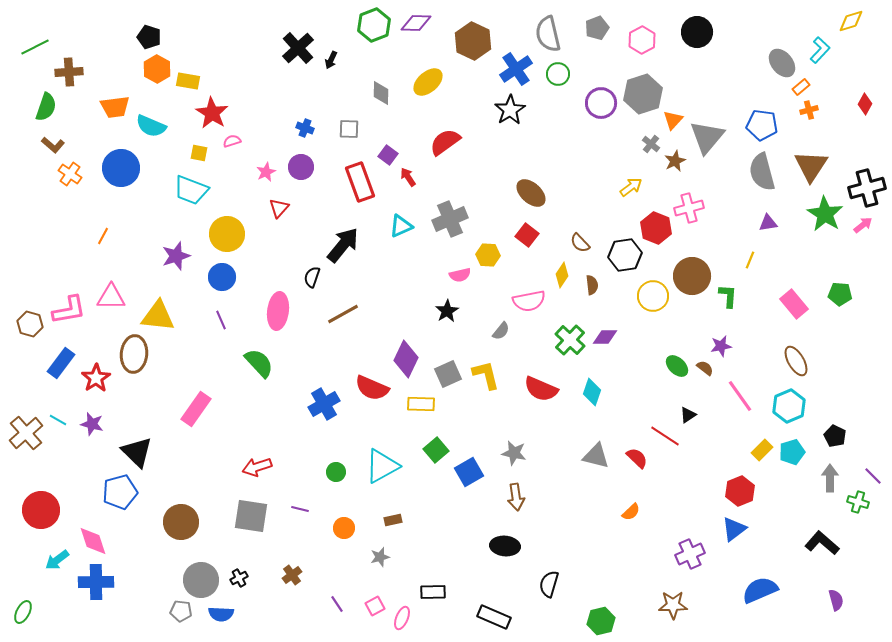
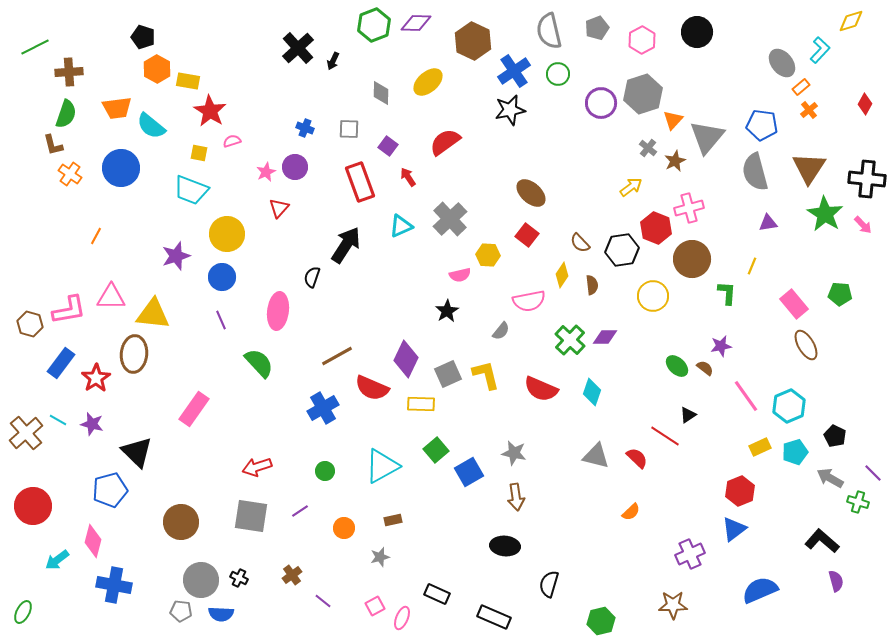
gray semicircle at (548, 34): moved 1 px right, 3 px up
black pentagon at (149, 37): moved 6 px left
black arrow at (331, 60): moved 2 px right, 1 px down
blue cross at (516, 69): moved 2 px left, 2 px down
green semicircle at (46, 107): moved 20 px right, 7 px down
orange trapezoid at (115, 107): moved 2 px right, 1 px down
black star at (510, 110): rotated 20 degrees clockwise
orange cross at (809, 110): rotated 24 degrees counterclockwise
red star at (212, 113): moved 2 px left, 2 px up
cyan semicircle at (151, 126): rotated 16 degrees clockwise
gray cross at (651, 144): moved 3 px left, 4 px down
brown L-shape at (53, 145): rotated 35 degrees clockwise
purple square at (388, 155): moved 9 px up
brown triangle at (811, 166): moved 2 px left, 2 px down
purple circle at (301, 167): moved 6 px left
gray semicircle at (762, 172): moved 7 px left
black cross at (867, 188): moved 9 px up; rotated 21 degrees clockwise
gray cross at (450, 219): rotated 20 degrees counterclockwise
pink arrow at (863, 225): rotated 84 degrees clockwise
orange line at (103, 236): moved 7 px left
black arrow at (343, 245): moved 3 px right; rotated 6 degrees counterclockwise
black hexagon at (625, 255): moved 3 px left, 5 px up
yellow line at (750, 260): moved 2 px right, 6 px down
brown circle at (692, 276): moved 17 px up
green L-shape at (728, 296): moved 1 px left, 3 px up
brown line at (343, 314): moved 6 px left, 42 px down
yellow triangle at (158, 316): moved 5 px left, 2 px up
brown ellipse at (796, 361): moved 10 px right, 16 px up
pink line at (740, 396): moved 6 px right
blue cross at (324, 404): moved 1 px left, 4 px down
pink rectangle at (196, 409): moved 2 px left
yellow rectangle at (762, 450): moved 2 px left, 3 px up; rotated 20 degrees clockwise
cyan pentagon at (792, 452): moved 3 px right
green circle at (336, 472): moved 11 px left, 1 px up
purple line at (873, 476): moved 3 px up
gray arrow at (830, 478): rotated 60 degrees counterclockwise
blue pentagon at (120, 492): moved 10 px left, 2 px up
purple line at (300, 509): moved 2 px down; rotated 48 degrees counterclockwise
red circle at (41, 510): moved 8 px left, 4 px up
pink diamond at (93, 541): rotated 32 degrees clockwise
black L-shape at (822, 543): moved 2 px up
black cross at (239, 578): rotated 36 degrees counterclockwise
blue cross at (96, 582): moved 18 px right, 3 px down; rotated 12 degrees clockwise
black rectangle at (433, 592): moved 4 px right, 2 px down; rotated 25 degrees clockwise
purple semicircle at (836, 600): moved 19 px up
purple line at (337, 604): moved 14 px left, 3 px up; rotated 18 degrees counterclockwise
